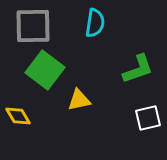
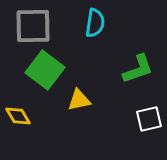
white square: moved 1 px right, 1 px down
